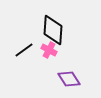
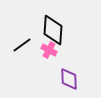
black line: moved 2 px left, 5 px up
purple diamond: rotated 30 degrees clockwise
